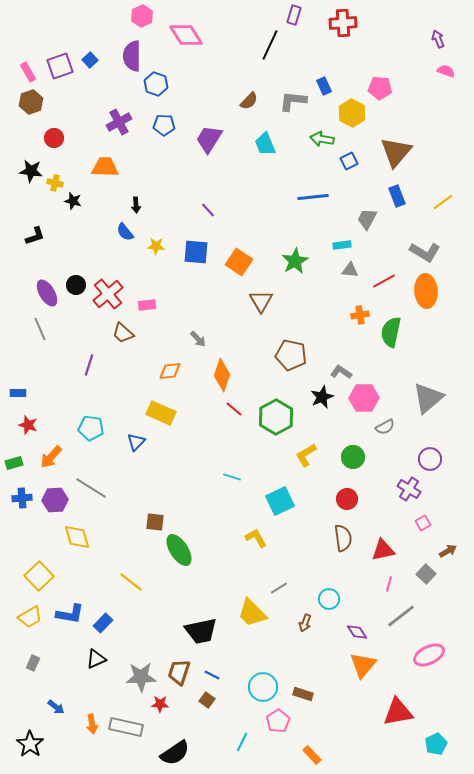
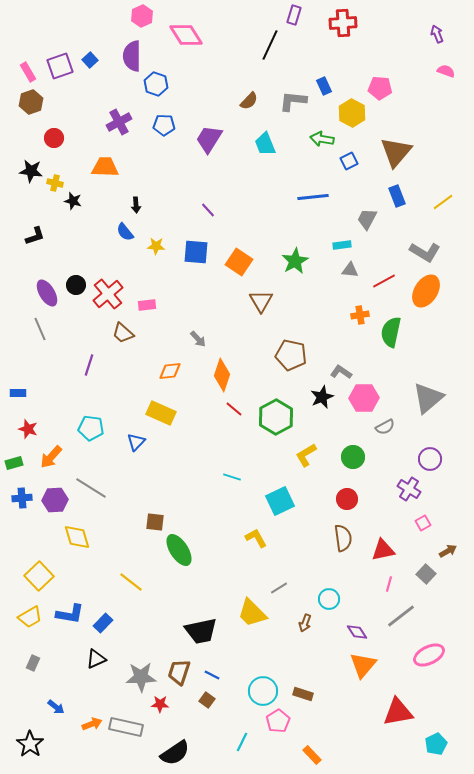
purple arrow at (438, 39): moved 1 px left, 5 px up
orange ellipse at (426, 291): rotated 36 degrees clockwise
red star at (28, 425): moved 4 px down
cyan circle at (263, 687): moved 4 px down
orange arrow at (92, 724): rotated 102 degrees counterclockwise
